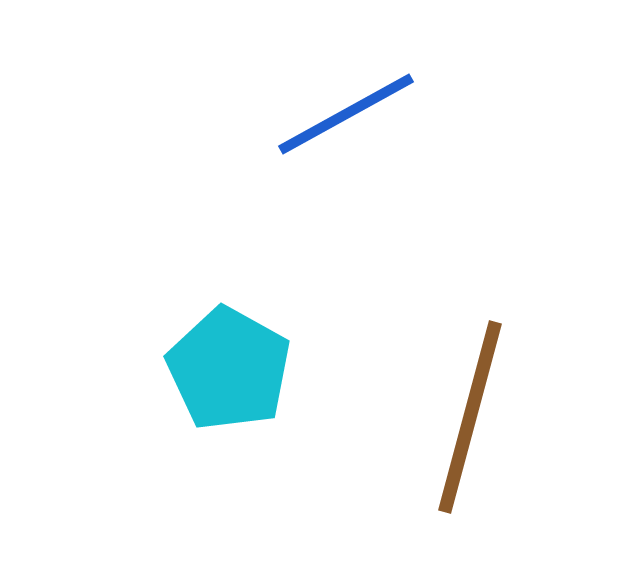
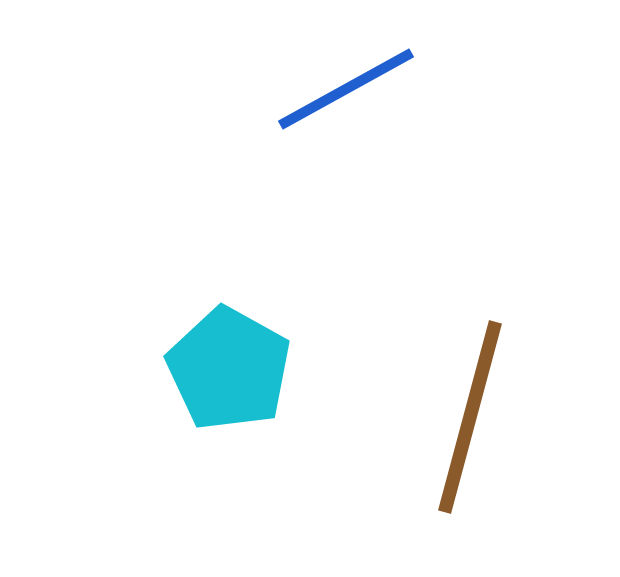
blue line: moved 25 px up
